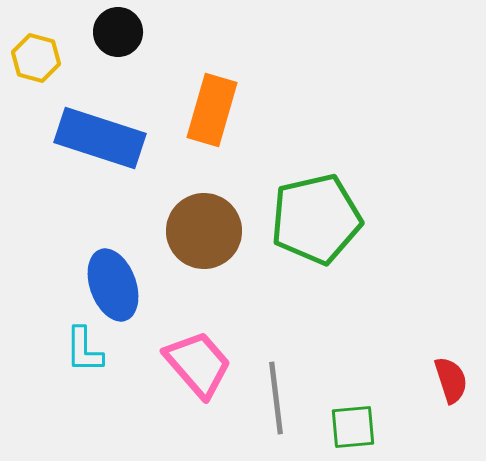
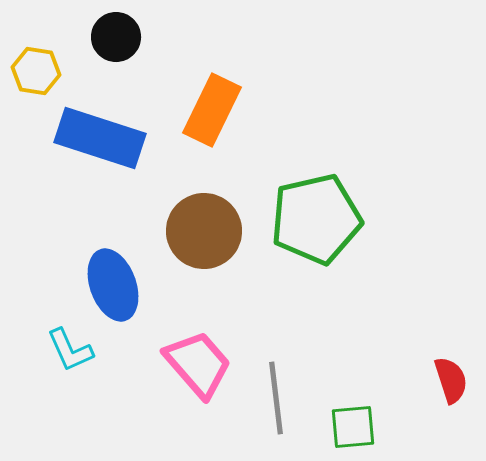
black circle: moved 2 px left, 5 px down
yellow hexagon: moved 13 px down; rotated 6 degrees counterclockwise
orange rectangle: rotated 10 degrees clockwise
cyan L-shape: moved 14 px left; rotated 24 degrees counterclockwise
